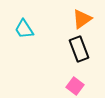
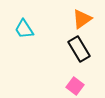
black rectangle: rotated 10 degrees counterclockwise
